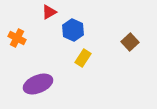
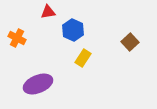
red triangle: moved 1 px left; rotated 21 degrees clockwise
